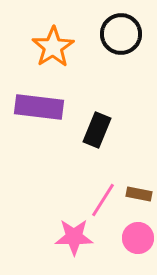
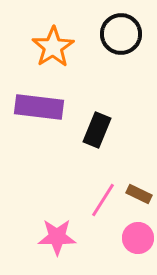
brown rectangle: rotated 15 degrees clockwise
pink star: moved 17 px left
